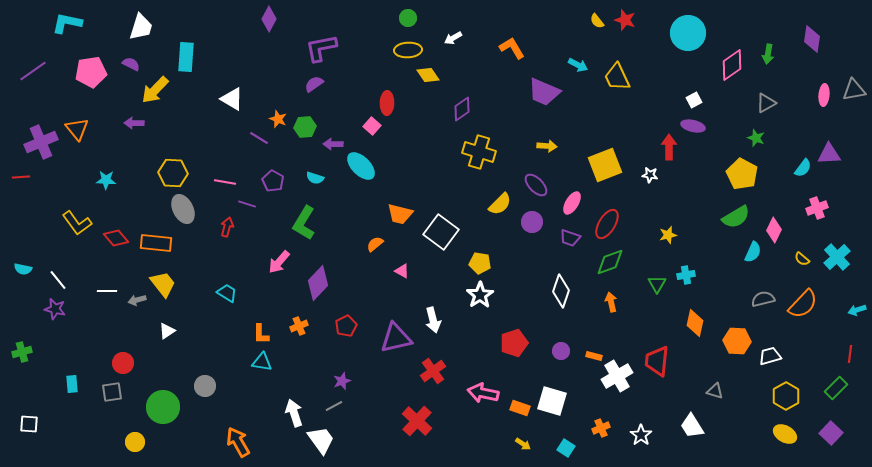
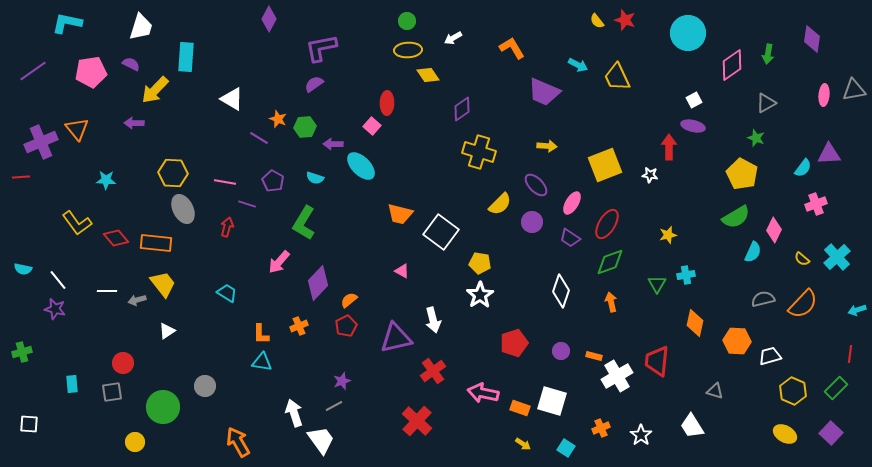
green circle at (408, 18): moved 1 px left, 3 px down
pink cross at (817, 208): moved 1 px left, 4 px up
purple trapezoid at (570, 238): rotated 15 degrees clockwise
orange semicircle at (375, 244): moved 26 px left, 56 px down
yellow hexagon at (786, 396): moved 7 px right, 5 px up; rotated 8 degrees counterclockwise
